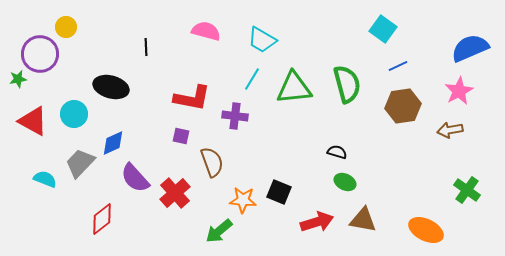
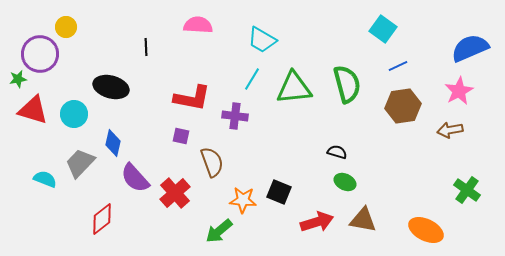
pink semicircle: moved 8 px left, 6 px up; rotated 12 degrees counterclockwise
red triangle: moved 11 px up; rotated 12 degrees counterclockwise
blue diamond: rotated 52 degrees counterclockwise
